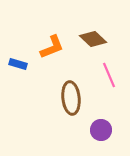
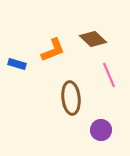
orange L-shape: moved 1 px right, 3 px down
blue rectangle: moved 1 px left
